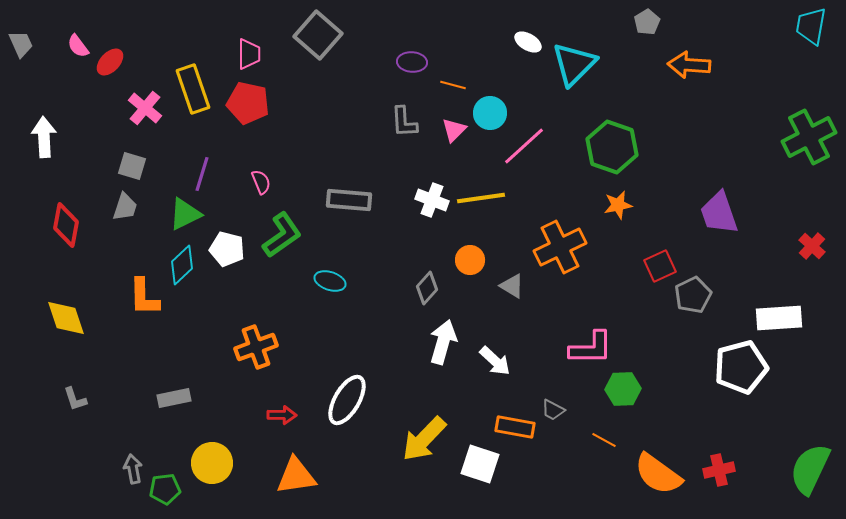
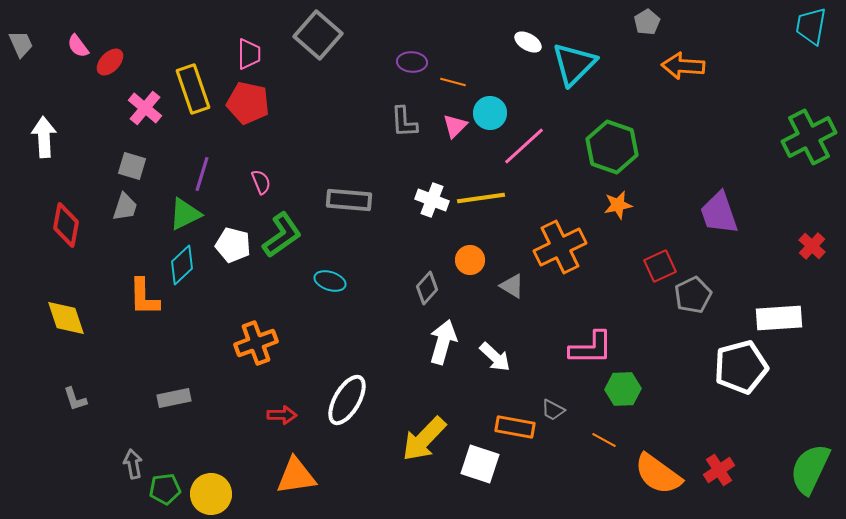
orange arrow at (689, 65): moved 6 px left, 1 px down
orange line at (453, 85): moved 3 px up
pink triangle at (454, 130): moved 1 px right, 4 px up
white pentagon at (227, 249): moved 6 px right, 4 px up
orange cross at (256, 347): moved 4 px up
white arrow at (495, 361): moved 4 px up
yellow circle at (212, 463): moved 1 px left, 31 px down
gray arrow at (133, 469): moved 5 px up
red cross at (719, 470): rotated 20 degrees counterclockwise
